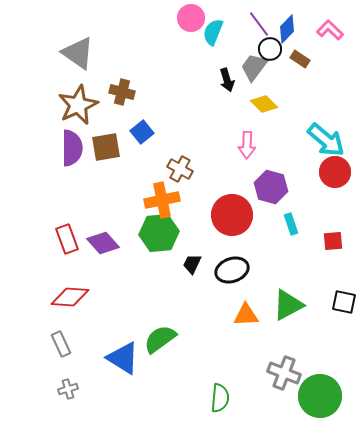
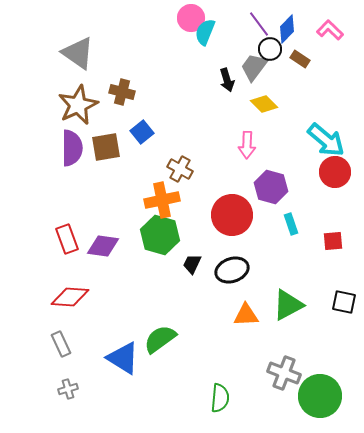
cyan semicircle at (213, 32): moved 8 px left
green hexagon at (159, 233): moved 1 px right, 2 px down; rotated 21 degrees clockwise
purple diamond at (103, 243): moved 3 px down; rotated 40 degrees counterclockwise
